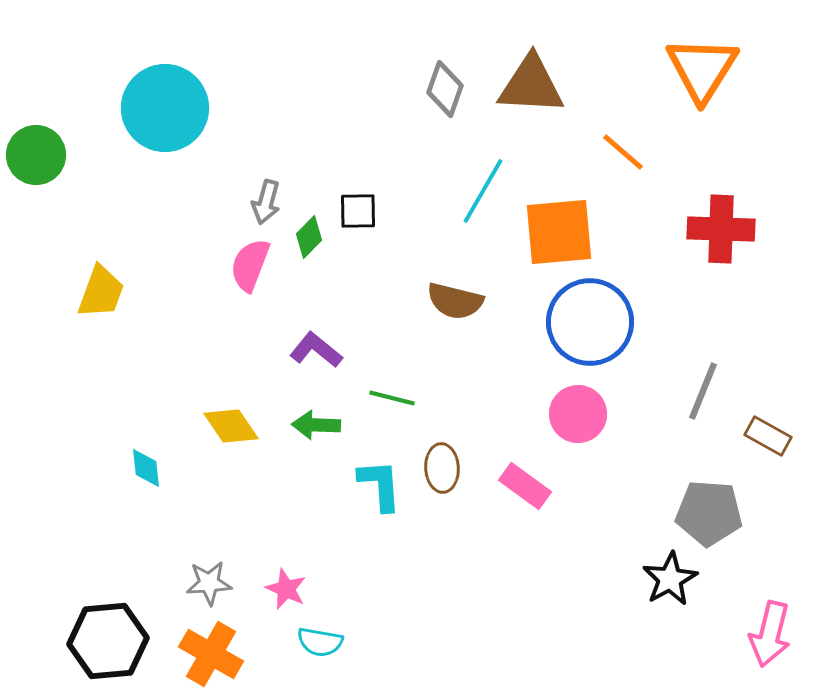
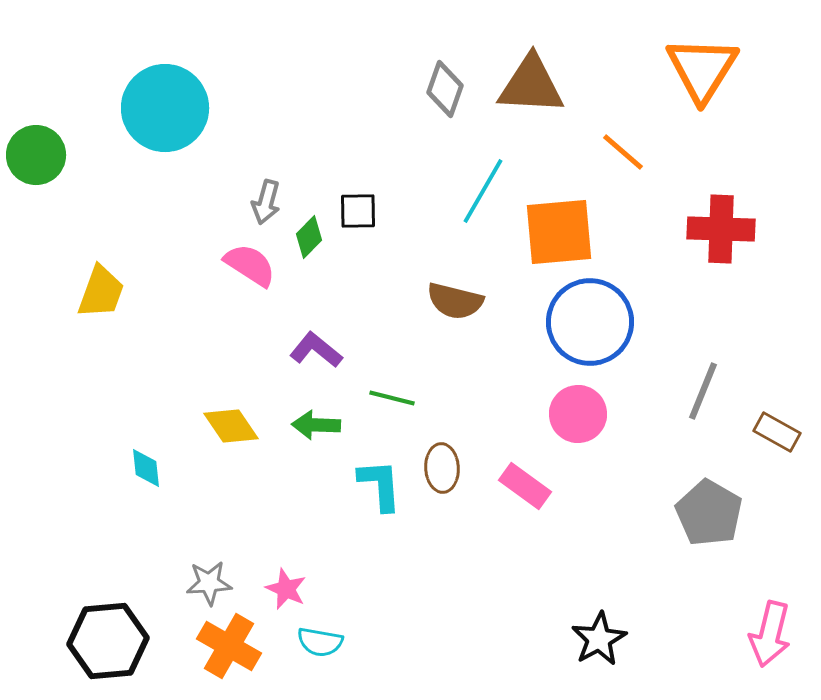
pink semicircle: rotated 102 degrees clockwise
brown rectangle: moved 9 px right, 4 px up
gray pentagon: rotated 26 degrees clockwise
black star: moved 71 px left, 60 px down
orange cross: moved 18 px right, 8 px up
